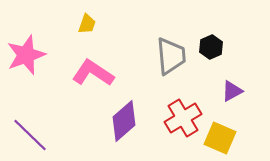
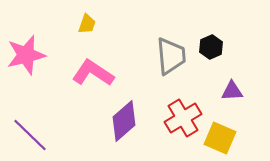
pink star: rotated 6 degrees clockwise
purple triangle: rotated 25 degrees clockwise
